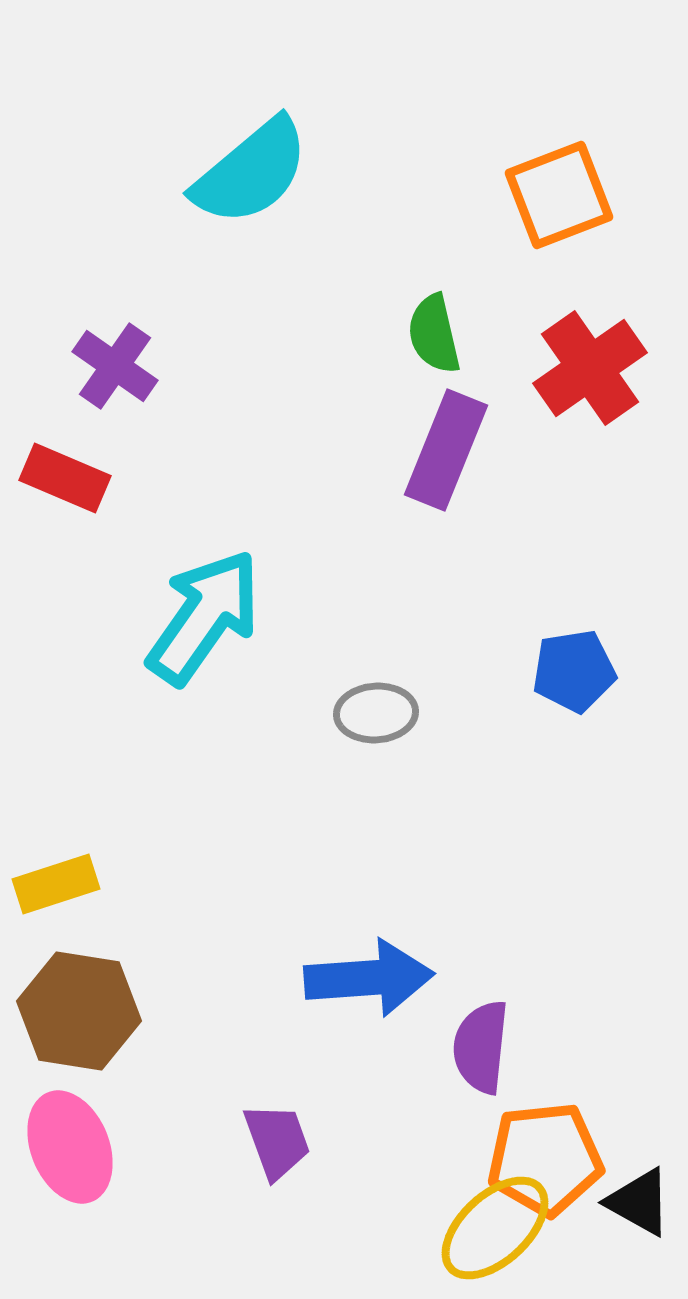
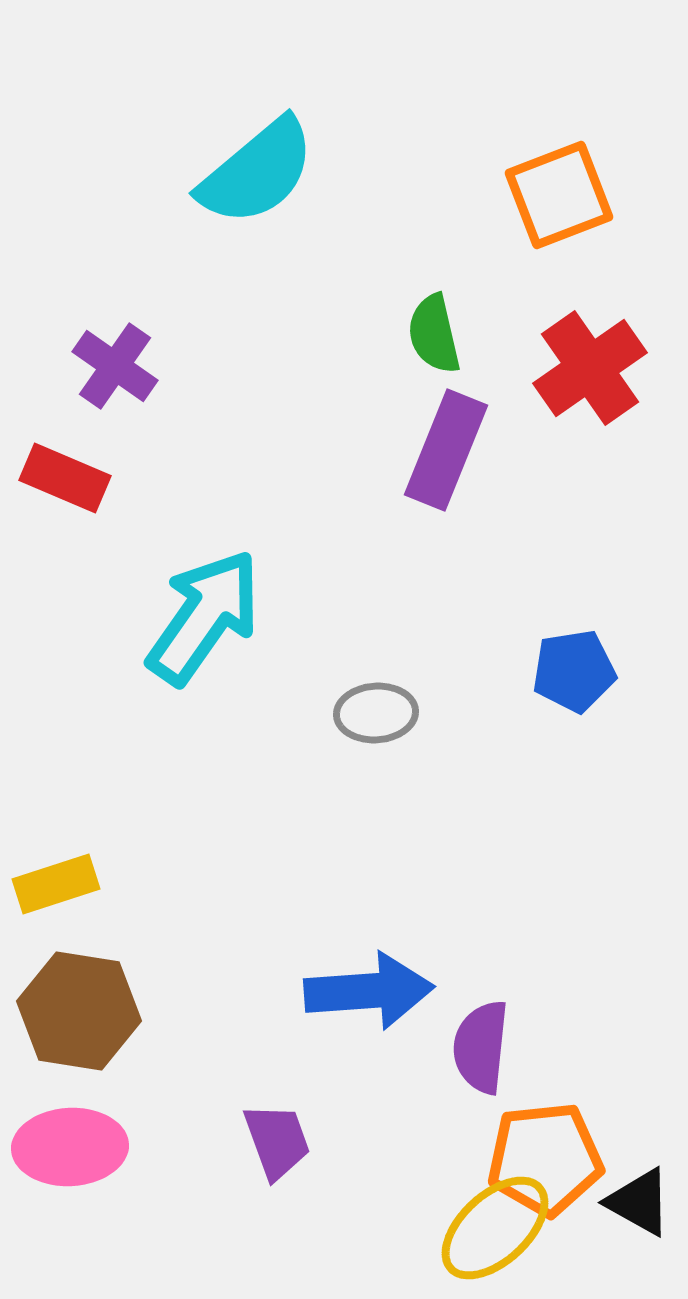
cyan semicircle: moved 6 px right
blue arrow: moved 13 px down
pink ellipse: rotated 71 degrees counterclockwise
